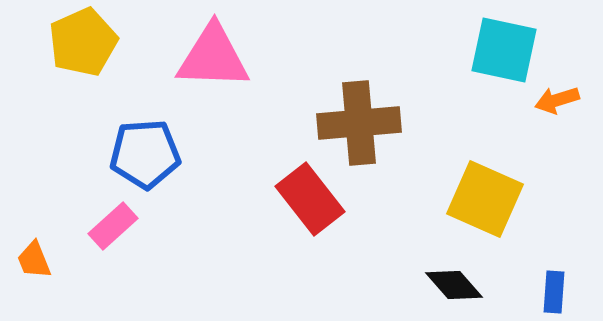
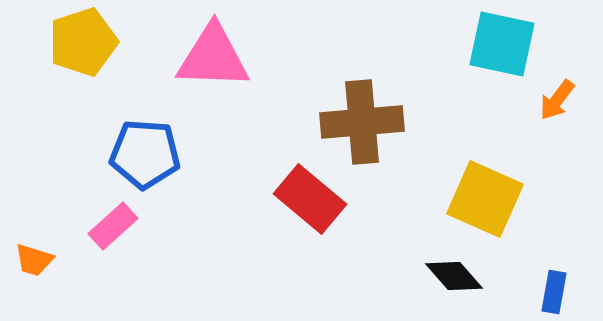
yellow pentagon: rotated 6 degrees clockwise
cyan square: moved 2 px left, 6 px up
orange arrow: rotated 36 degrees counterclockwise
brown cross: moved 3 px right, 1 px up
blue pentagon: rotated 8 degrees clockwise
red rectangle: rotated 12 degrees counterclockwise
orange trapezoid: rotated 51 degrees counterclockwise
black diamond: moved 9 px up
blue rectangle: rotated 6 degrees clockwise
